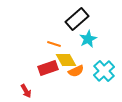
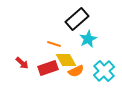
red arrow: moved 4 px left, 28 px up; rotated 16 degrees counterclockwise
